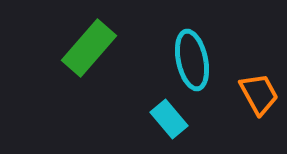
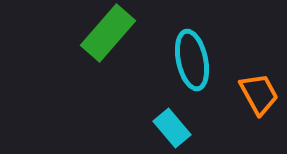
green rectangle: moved 19 px right, 15 px up
cyan rectangle: moved 3 px right, 9 px down
